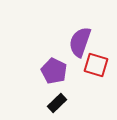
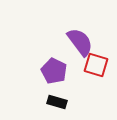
purple semicircle: rotated 124 degrees clockwise
black rectangle: moved 1 px up; rotated 60 degrees clockwise
